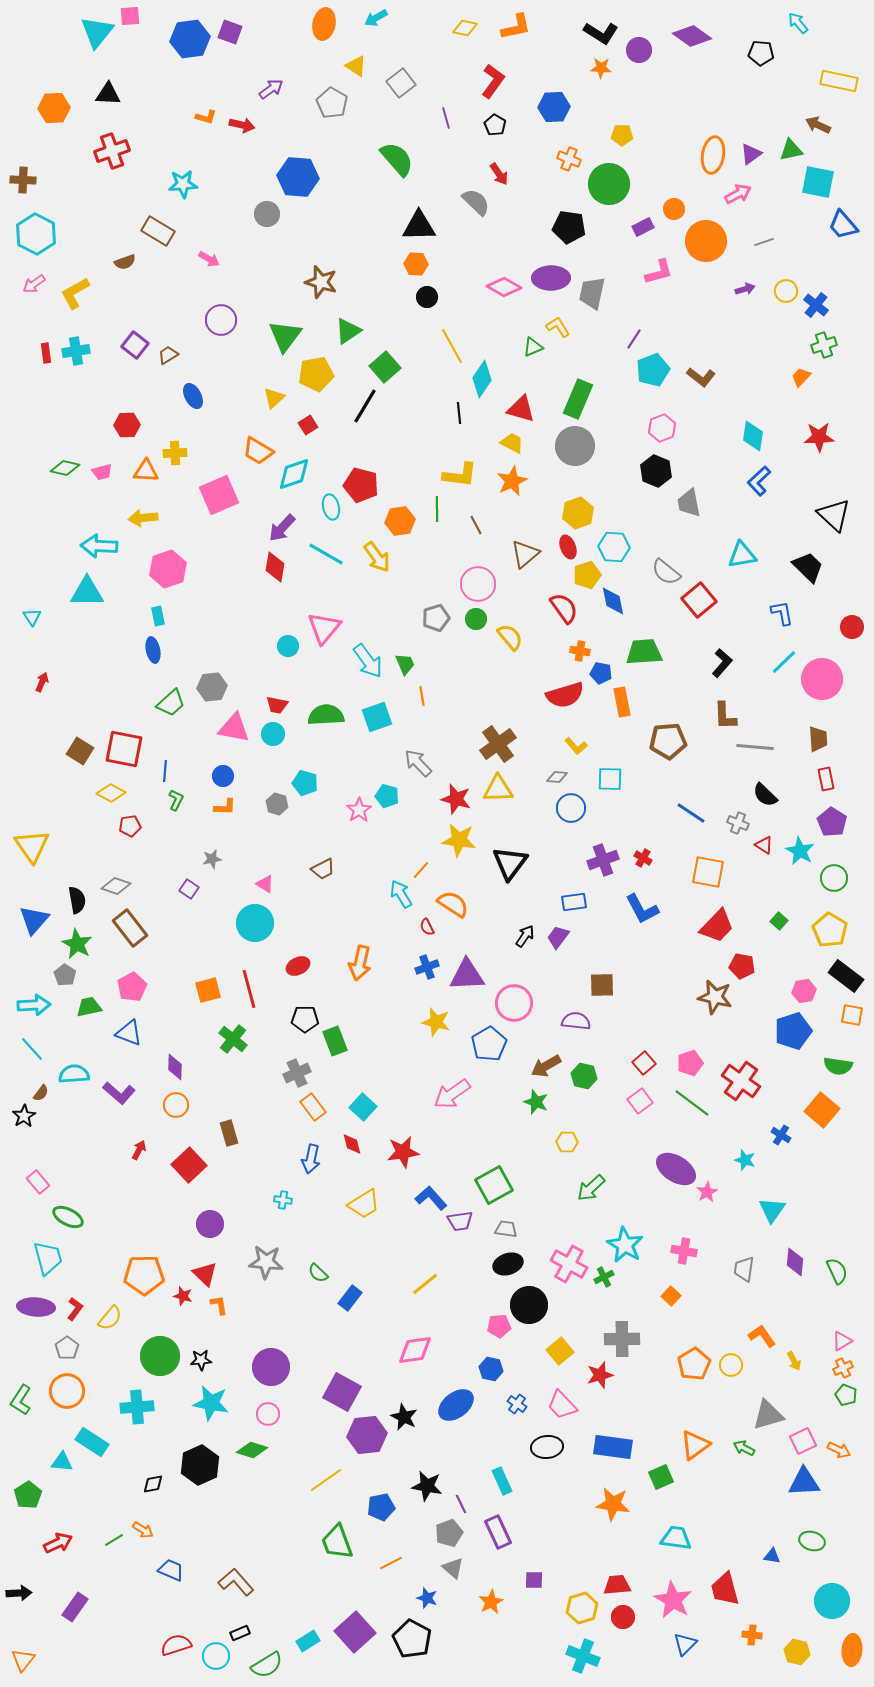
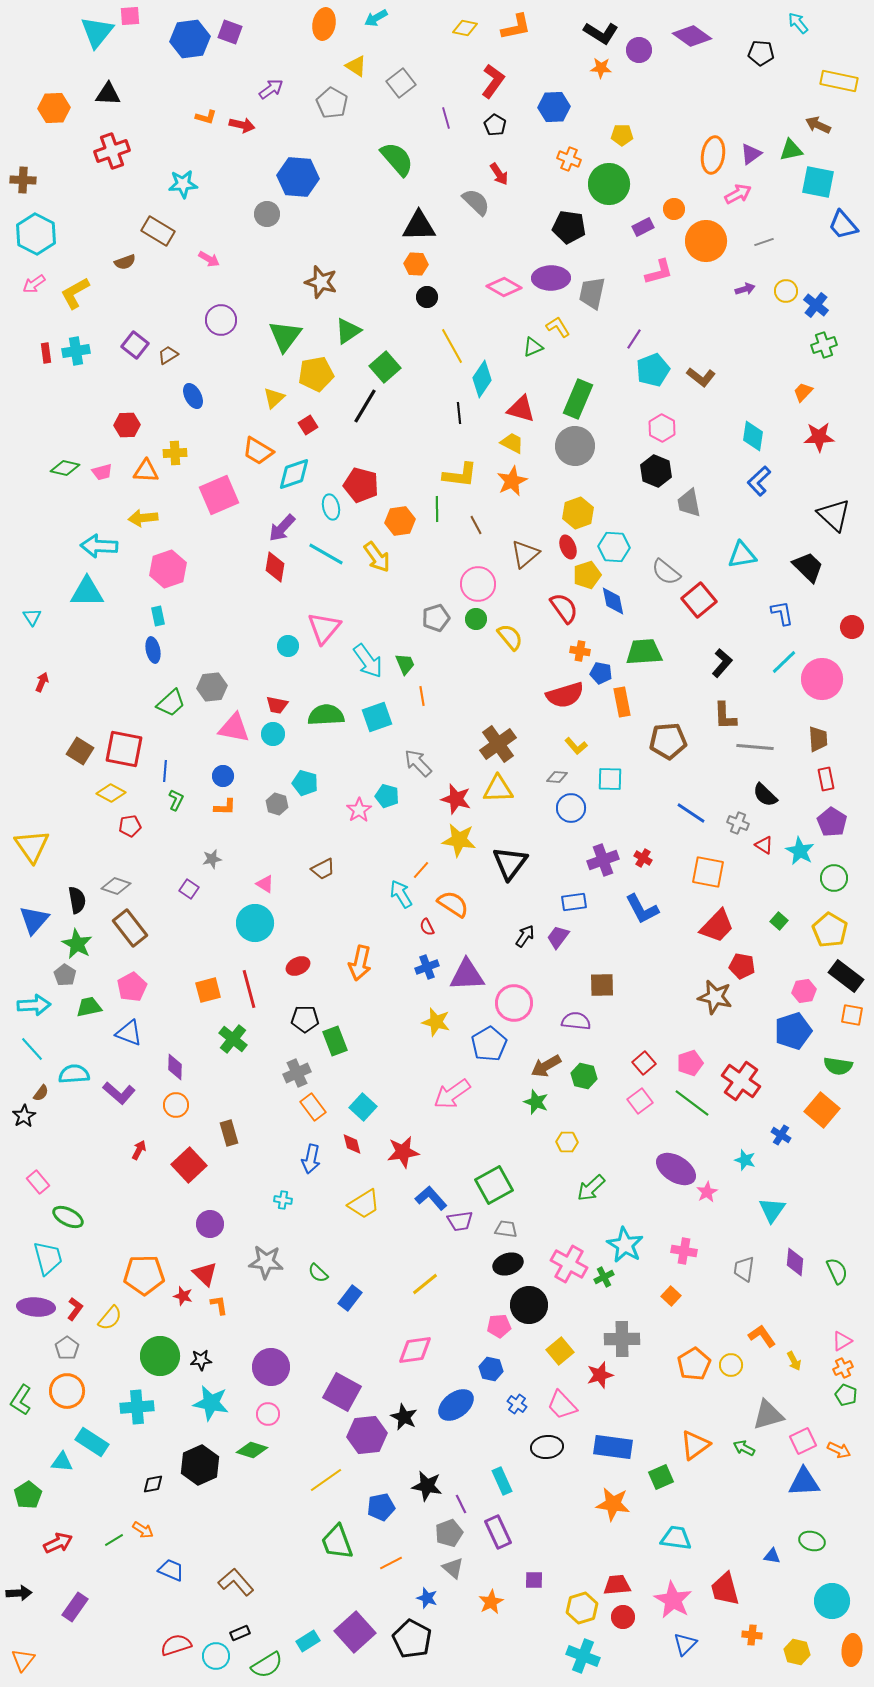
orange trapezoid at (801, 377): moved 2 px right, 15 px down
pink hexagon at (662, 428): rotated 12 degrees counterclockwise
